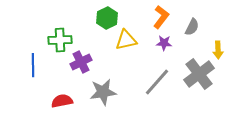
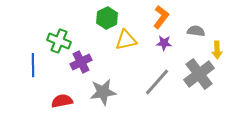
gray semicircle: moved 4 px right, 4 px down; rotated 108 degrees counterclockwise
green cross: moved 1 px left, 1 px down; rotated 25 degrees clockwise
yellow arrow: moved 1 px left
